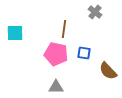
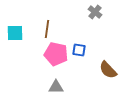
brown line: moved 17 px left
blue square: moved 5 px left, 3 px up
brown semicircle: moved 1 px up
